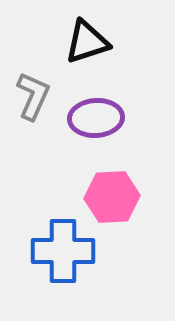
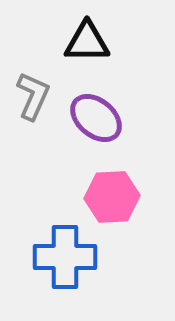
black triangle: rotated 18 degrees clockwise
purple ellipse: rotated 44 degrees clockwise
blue cross: moved 2 px right, 6 px down
